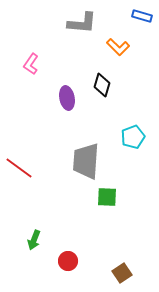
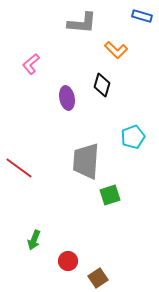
orange L-shape: moved 2 px left, 3 px down
pink L-shape: rotated 15 degrees clockwise
green square: moved 3 px right, 2 px up; rotated 20 degrees counterclockwise
brown square: moved 24 px left, 5 px down
